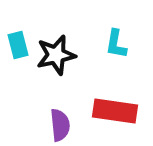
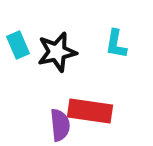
cyan rectangle: rotated 8 degrees counterclockwise
black star: moved 1 px right, 3 px up
red rectangle: moved 25 px left
